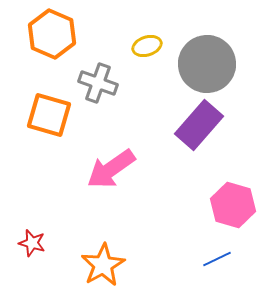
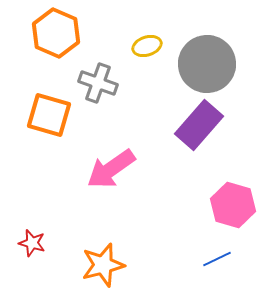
orange hexagon: moved 4 px right, 1 px up
orange star: rotated 15 degrees clockwise
